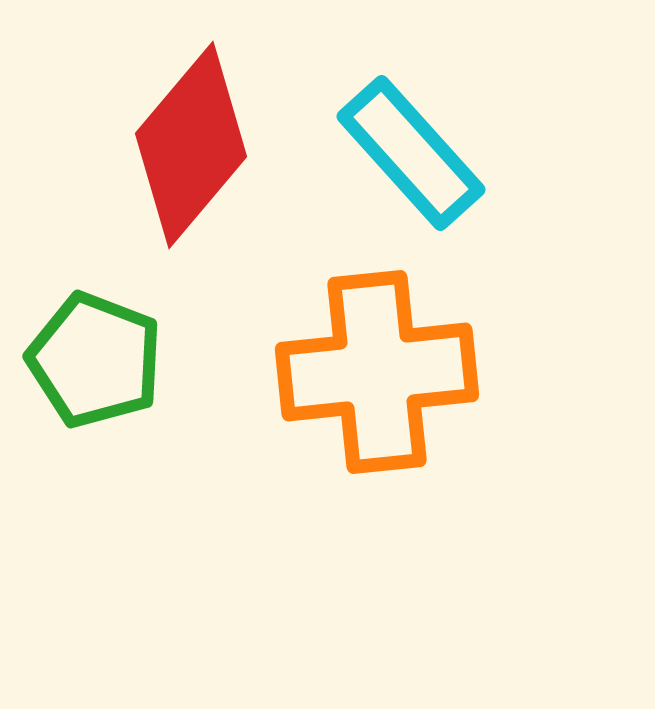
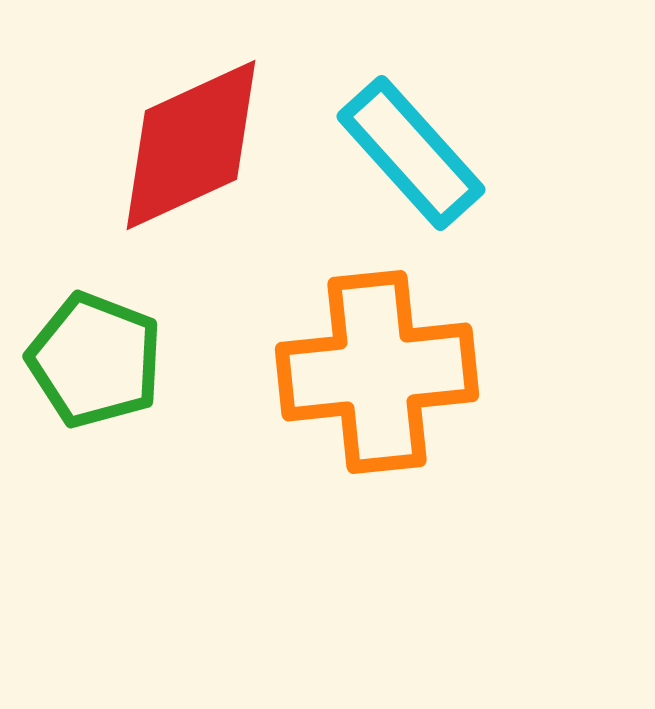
red diamond: rotated 25 degrees clockwise
